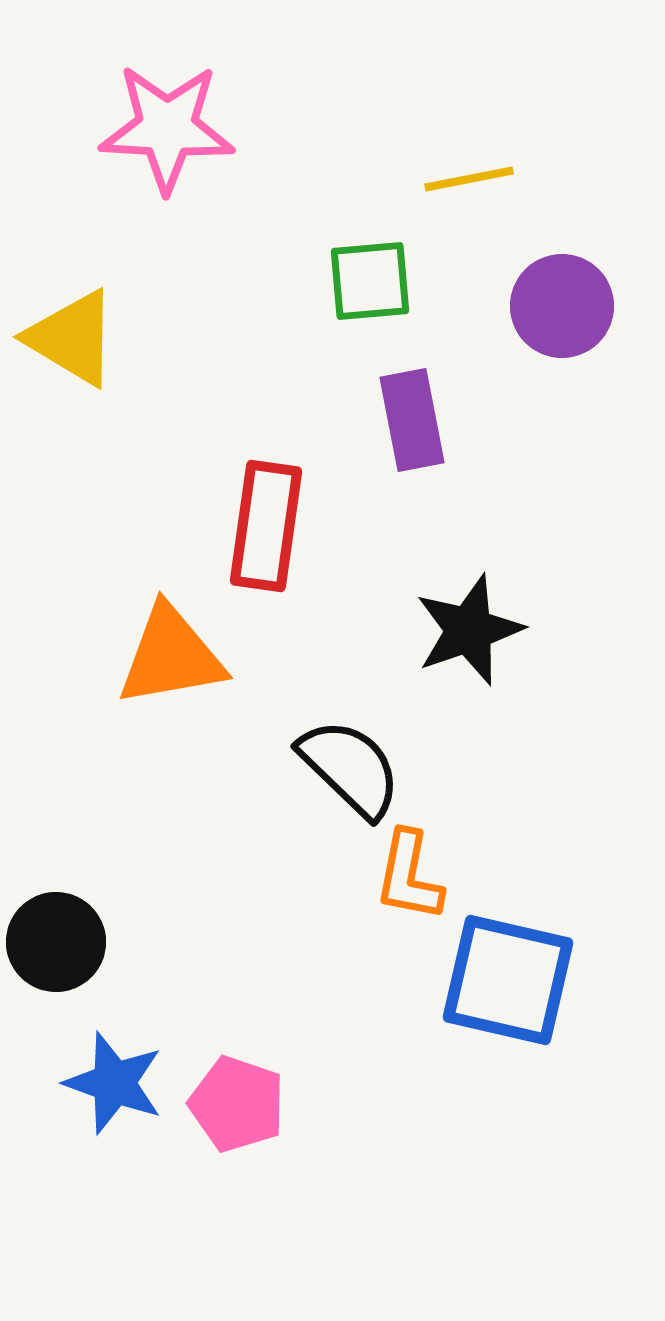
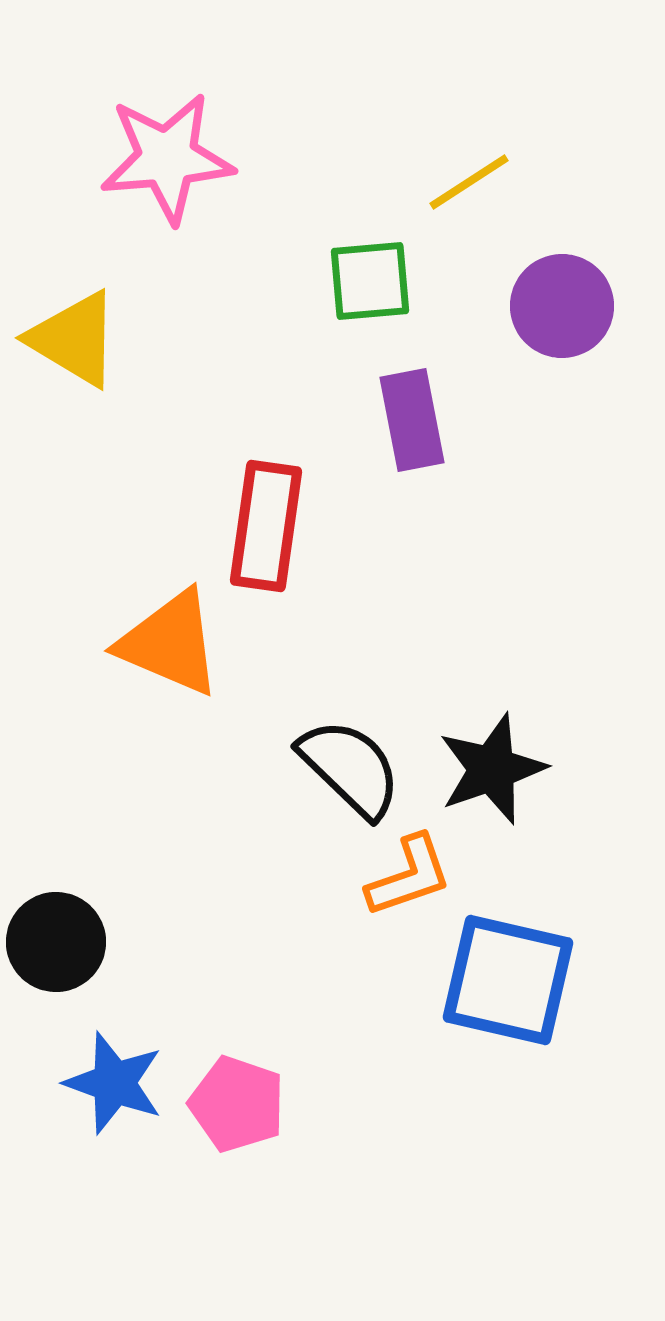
pink star: moved 30 px down; rotated 8 degrees counterclockwise
yellow line: moved 3 px down; rotated 22 degrees counterclockwise
yellow triangle: moved 2 px right, 1 px down
black star: moved 23 px right, 139 px down
orange triangle: moved 1 px left, 13 px up; rotated 33 degrees clockwise
orange L-shape: rotated 120 degrees counterclockwise
